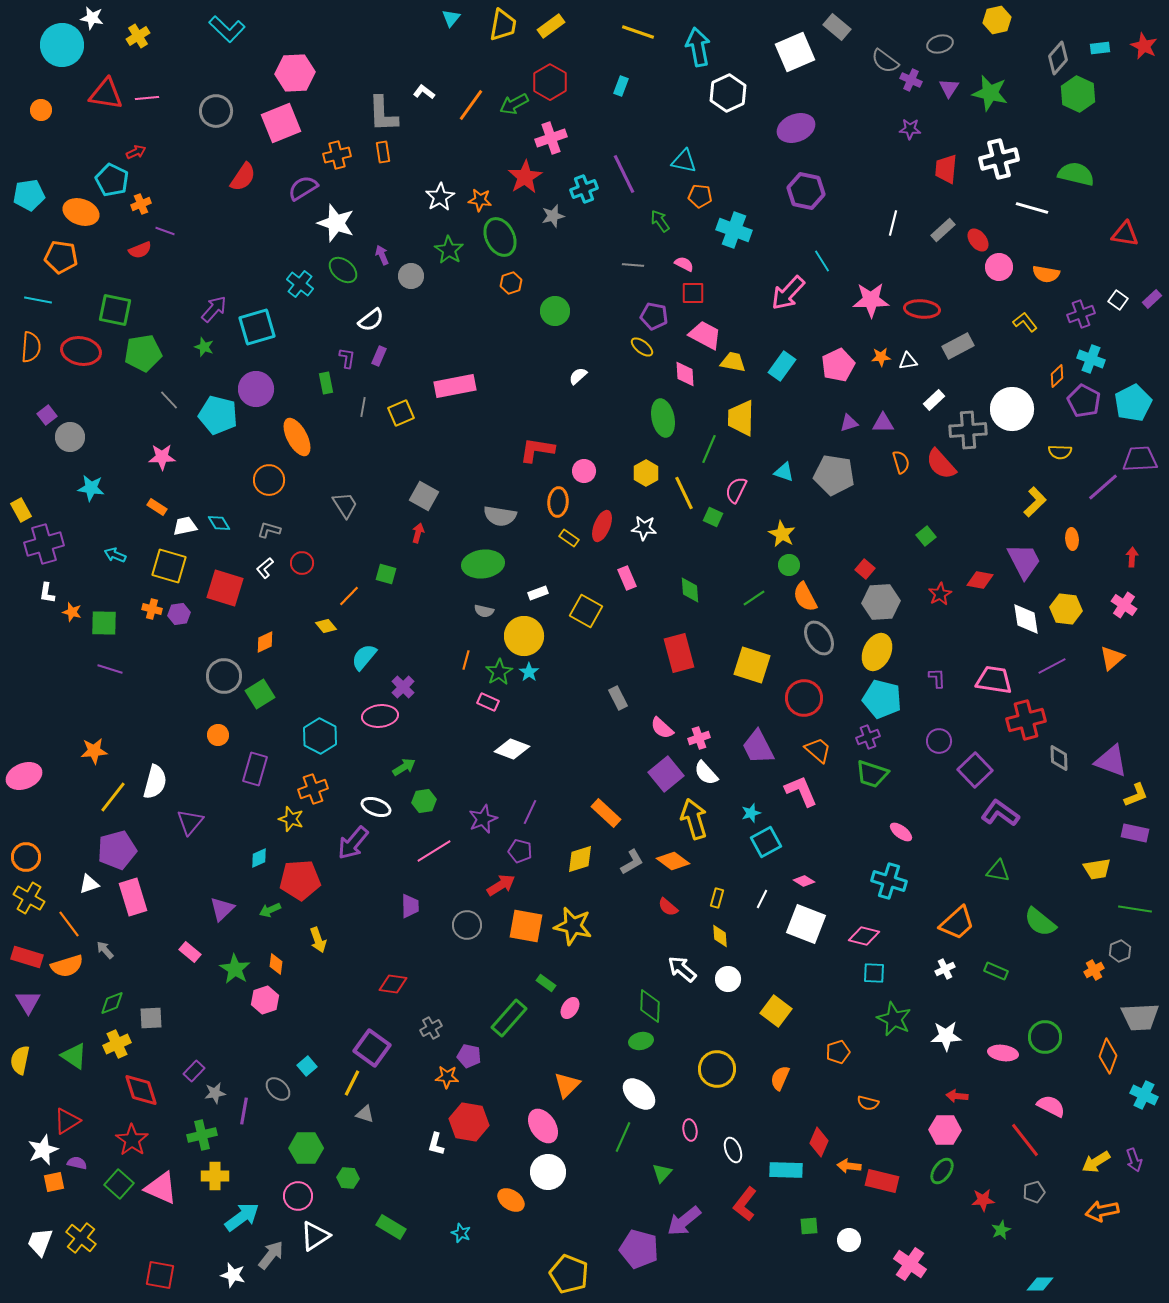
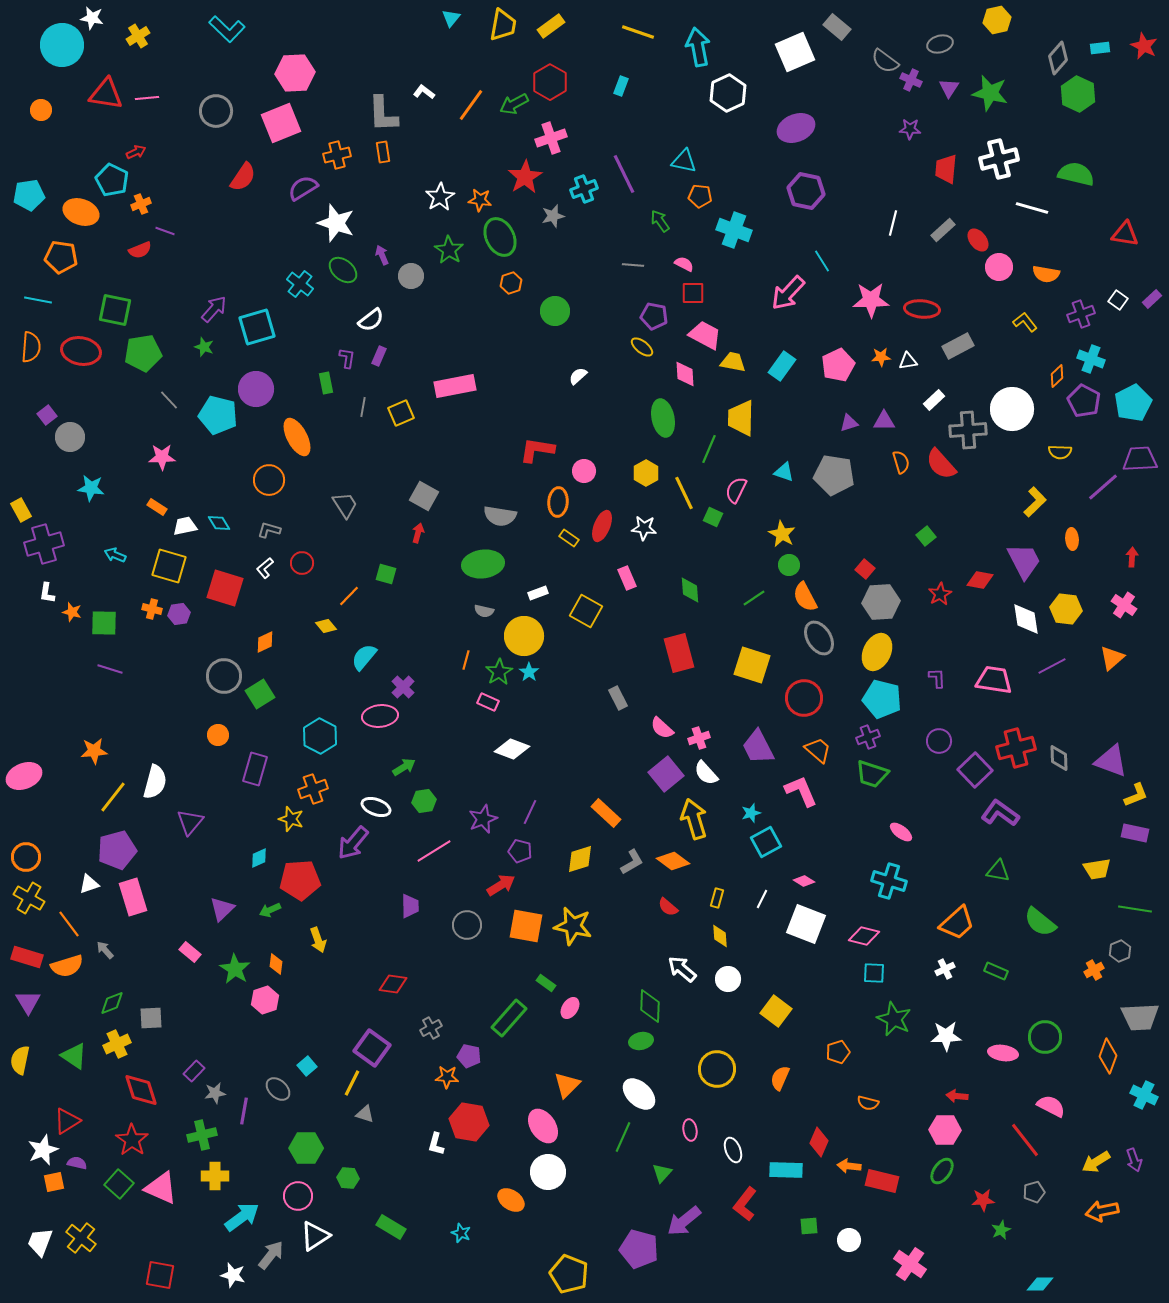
purple triangle at (883, 423): moved 1 px right, 2 px up
red cross at (1026, 720): moved 10 px left, 28 px down
